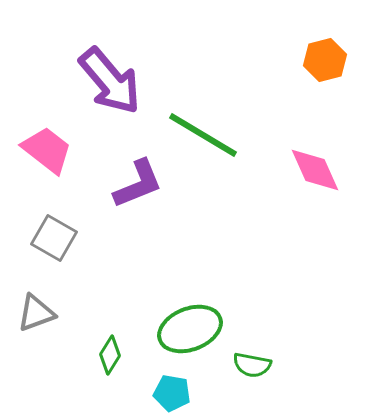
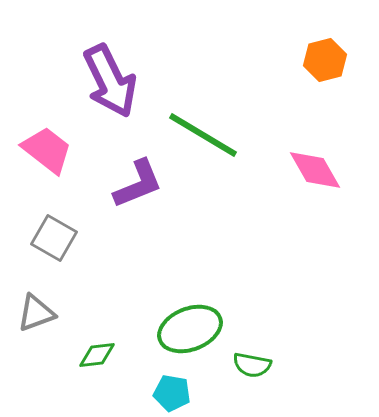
purple arrow: rotated 14 degrees clockwise
pink diamond: rotated 6 degrees counterclockwise
green diamond: moved 13 px left; rotated 51 degrees clockwise
